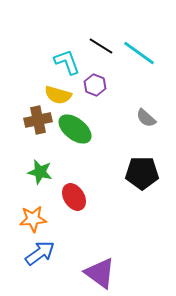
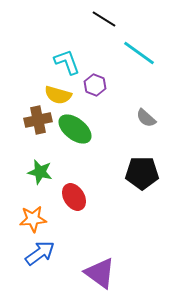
black line: moved 3 px right, 27 px up
